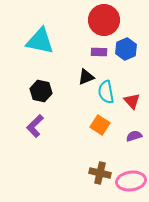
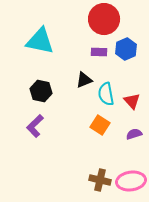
red circle: moved 1 px up
black triangle: moved 2 px left, 3 px down
cyan semicircle: moved 2 px down
purple semicircle: moved 2 px up
brown cross: moved 7 px down
